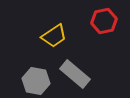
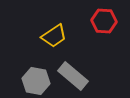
red hexagon: rotated 15 degrees clockwise
gray rectangle: moved 2 px left, 2 px down
